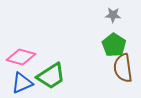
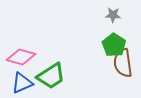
brown semicircle: moved 5 px up
